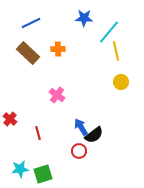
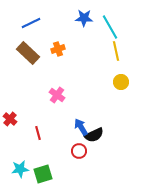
cyan line: moved 1 px right, 5 px up; rotated 70 degrees counterclockwise
orange cross: rotated 16 degrees counterclockwise
black semicircle: rotated 12 degrees clockwise
